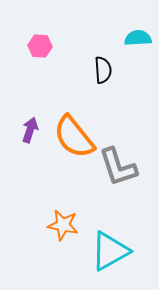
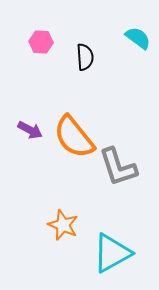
cyan semicircle: rotated 40 degrees clockwise
pink hexagon: moved 1 px right, 4 px up
black semicircle: moved 18 px left, 13 px up
purple arrow: rotated 100 degrees clockwise
orange star: rotated 12 degrees clockwise
cyan triangle: moved 2 px right, 2 px down
